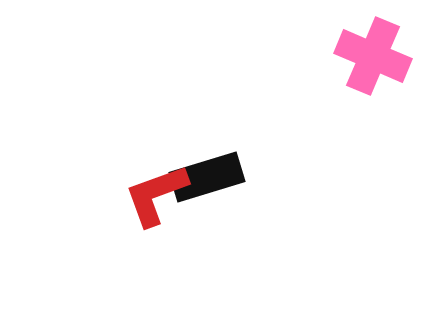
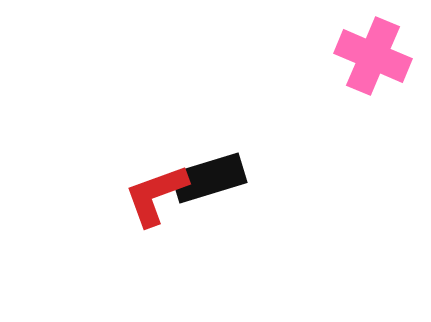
black rectangle: moved 2 px right, 1 px down
